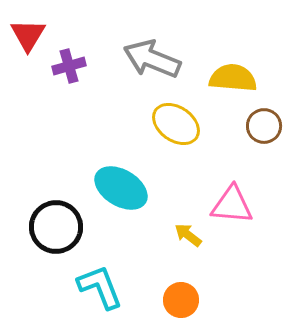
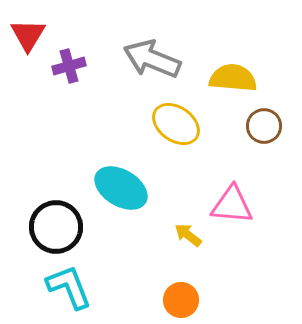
cyan L-shape: moved 31 px left
